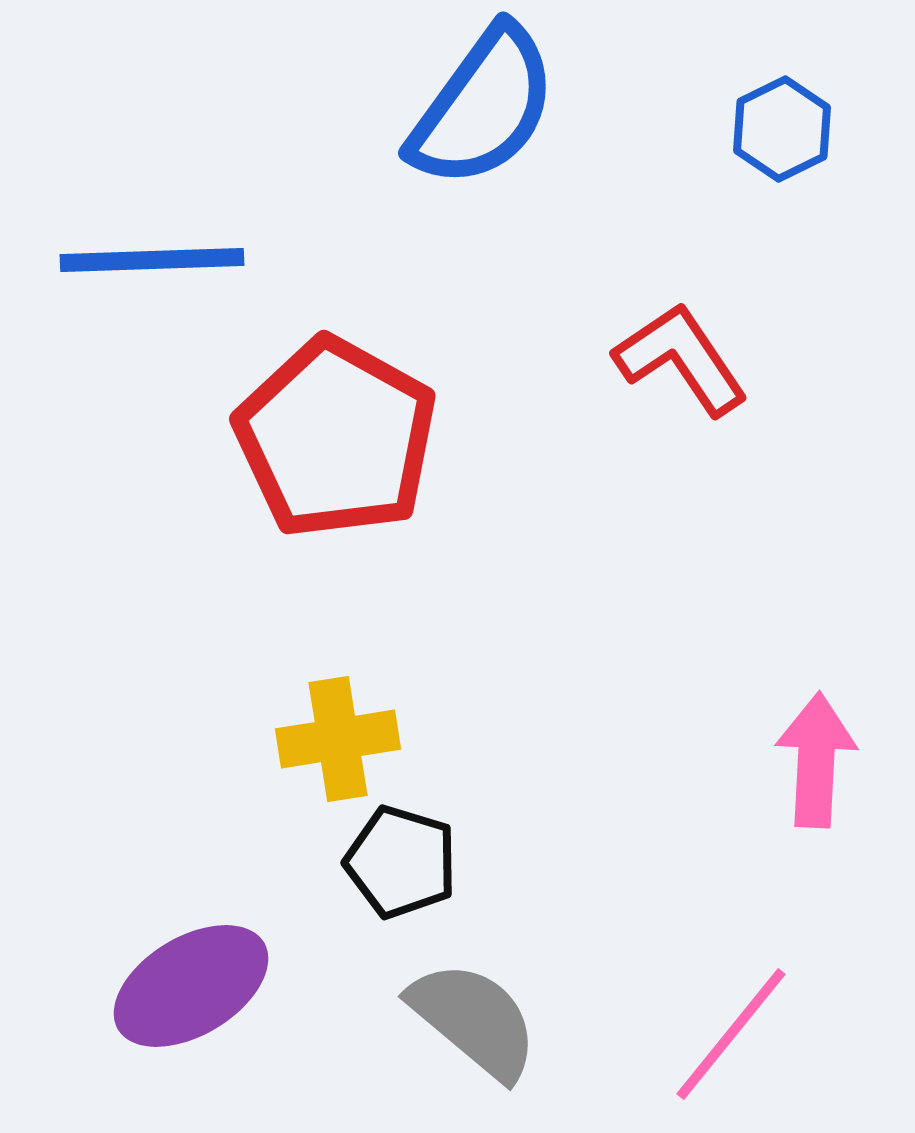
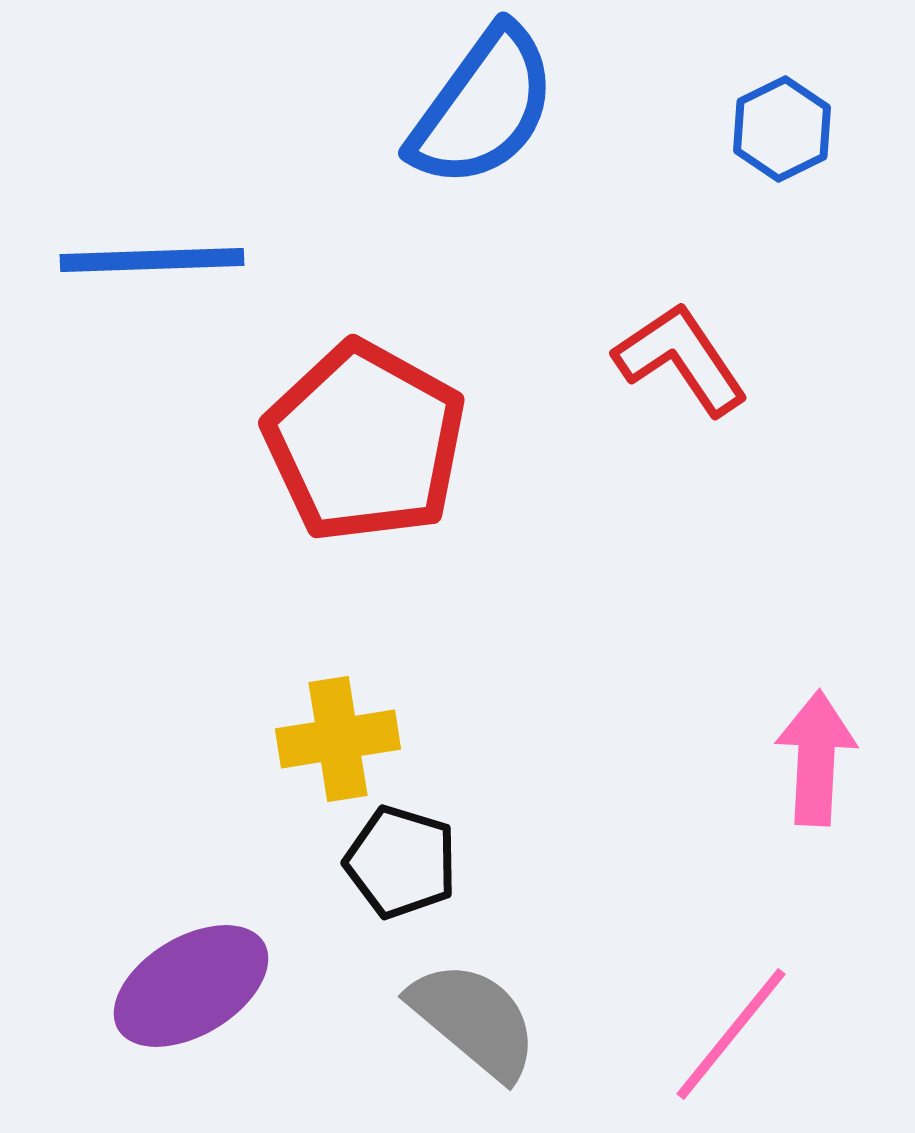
red pentagon: moved 29 px right, 4 px down
pink arrow: moved 2 px up
